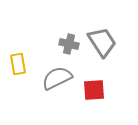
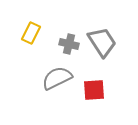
yellow rectangle: moved 13 px right, 31 px up; rotated 35 degrees clockwise
